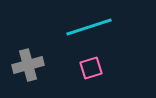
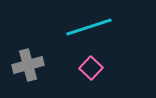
pink square: rotated 30 degrees counterclockwise
